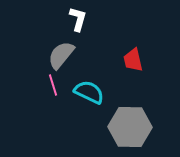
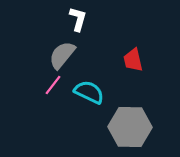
gray semicircle: moved 1 px right
pink line: rotated 55 degrees clockwise
